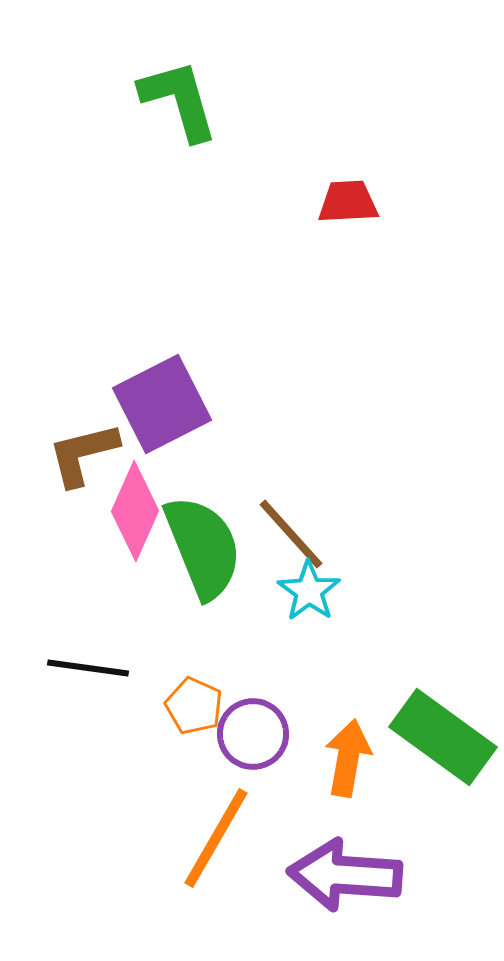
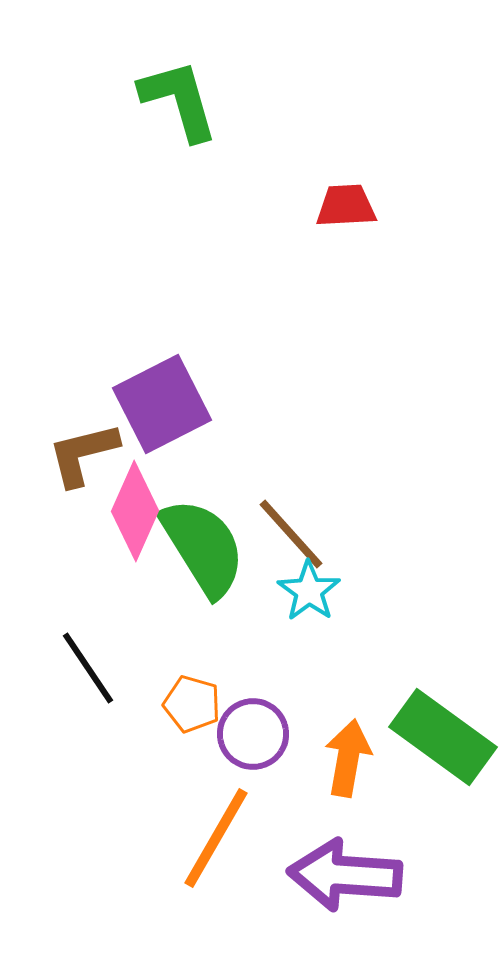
red trapezoid: moved 2 px left, 4 px down
green semicircle: rotated 10 degrees counterclockwise
black line: rotated 48 degrees clockwise
orange pentagon: moved 2 px left, 2 px up; rotated 8 degrees counterclockwise
